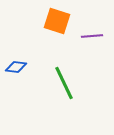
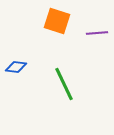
purple line: moved 5 px right, 3 px up
green line: moved 1 px down
